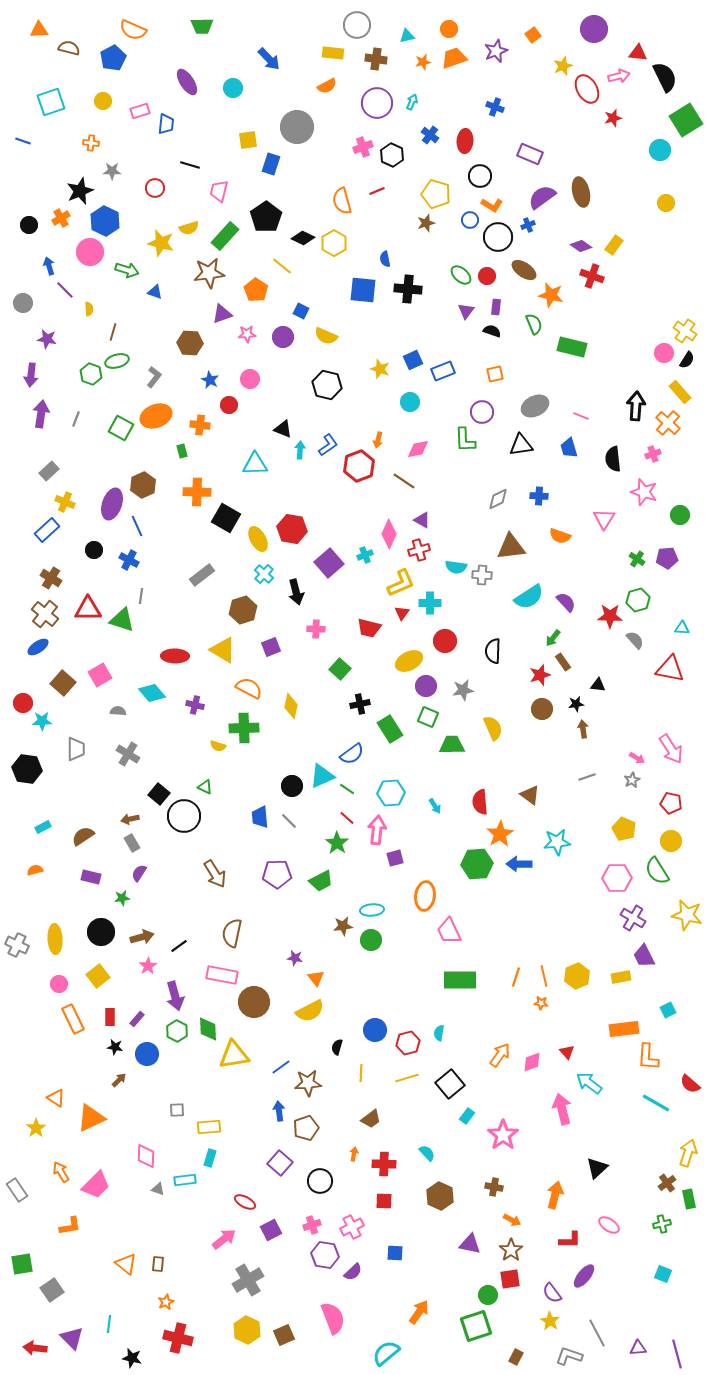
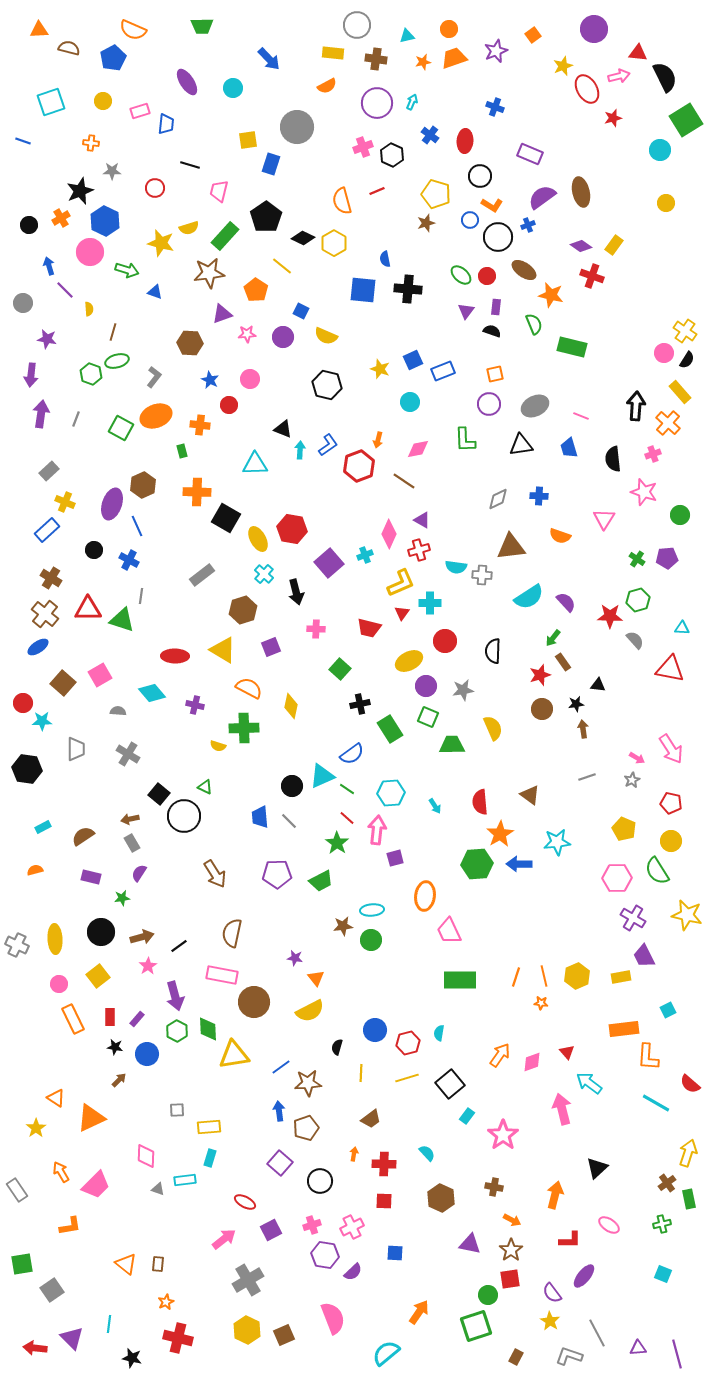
purple circle at (482, 412): moved 7 px right, 8 px up
brown hexagon at (440, 1196): moved 1 px right, 2 px down
